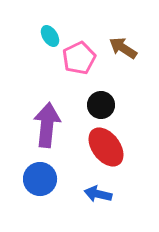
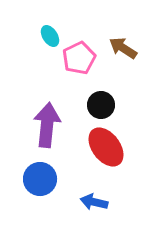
blue arrow: moved 4 px left, 8 px down
